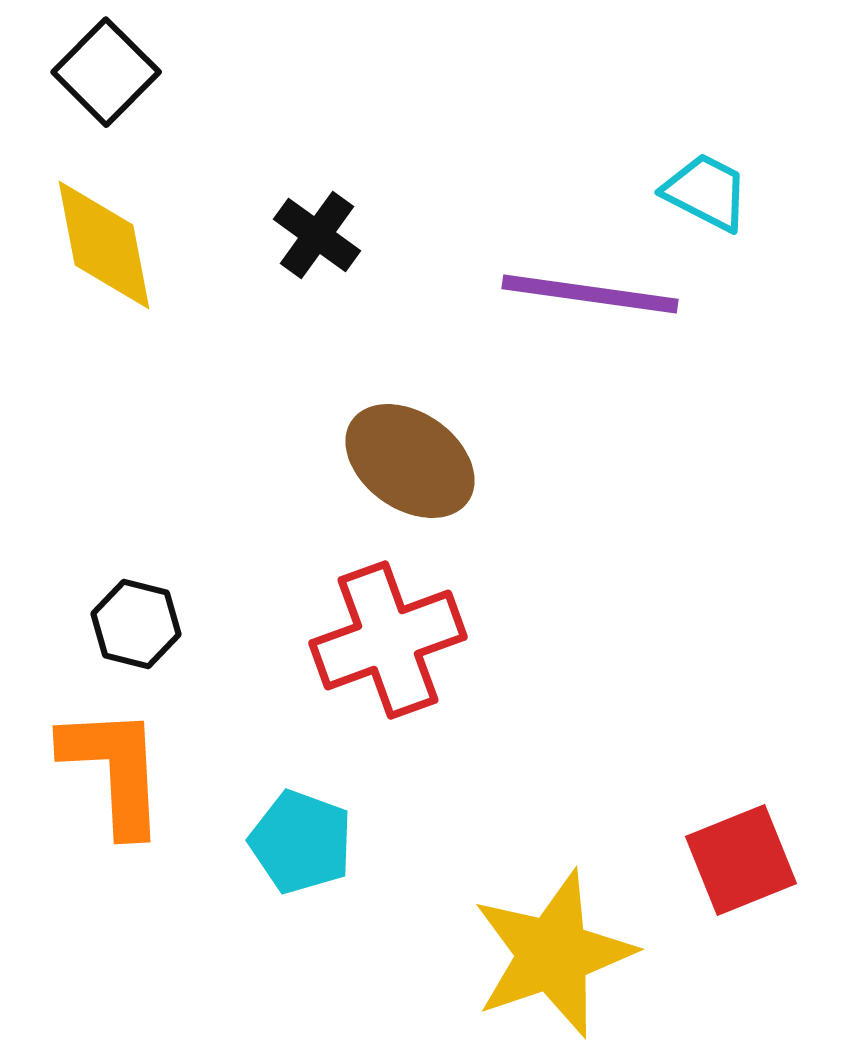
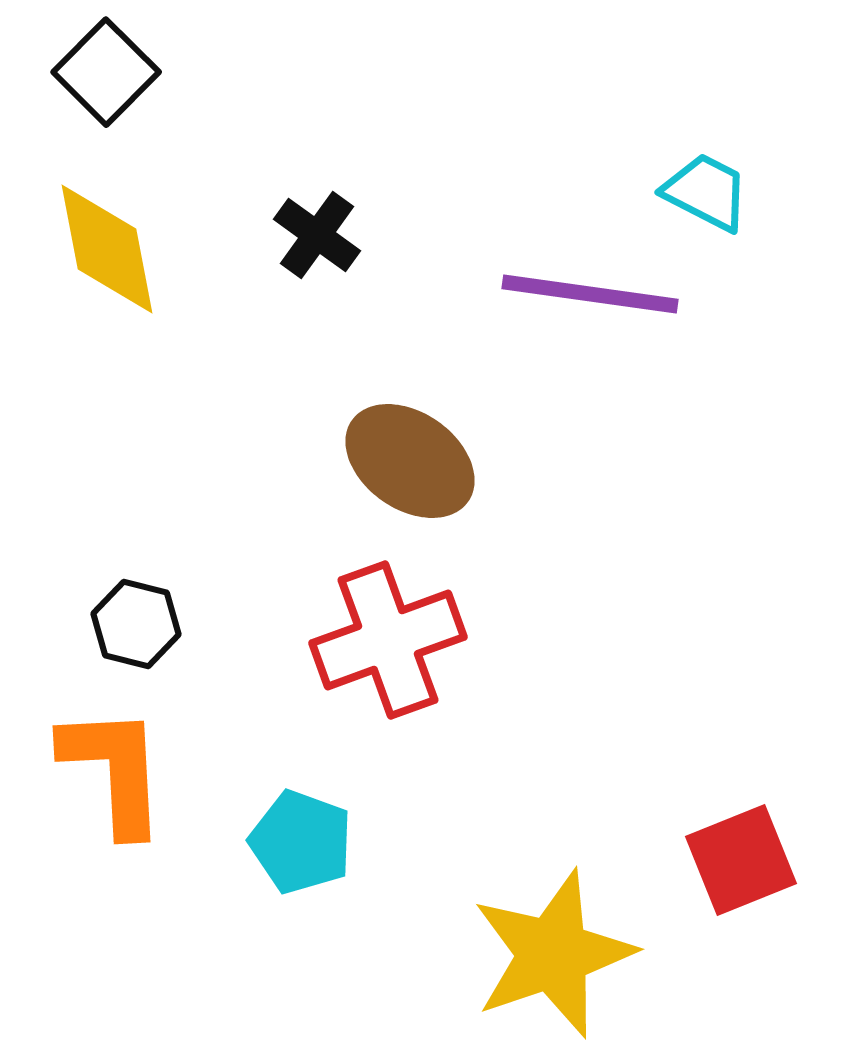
yellow diamond: moved 3 px right, 4 px down
